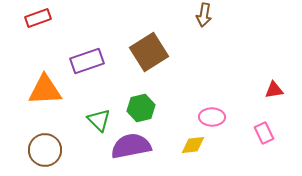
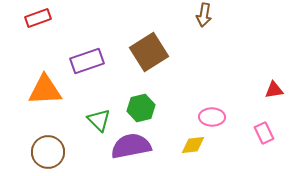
brown circle: moved 3 px right, 2 px down
